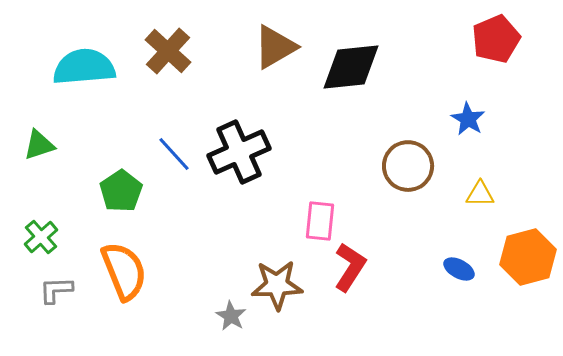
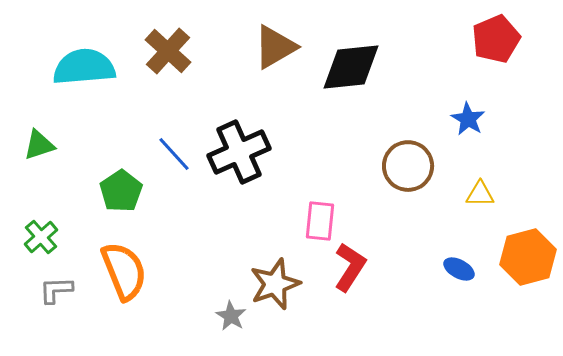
brown star: moved 2 px left, 1 px up; rotated 18 degrees counterclockwise
